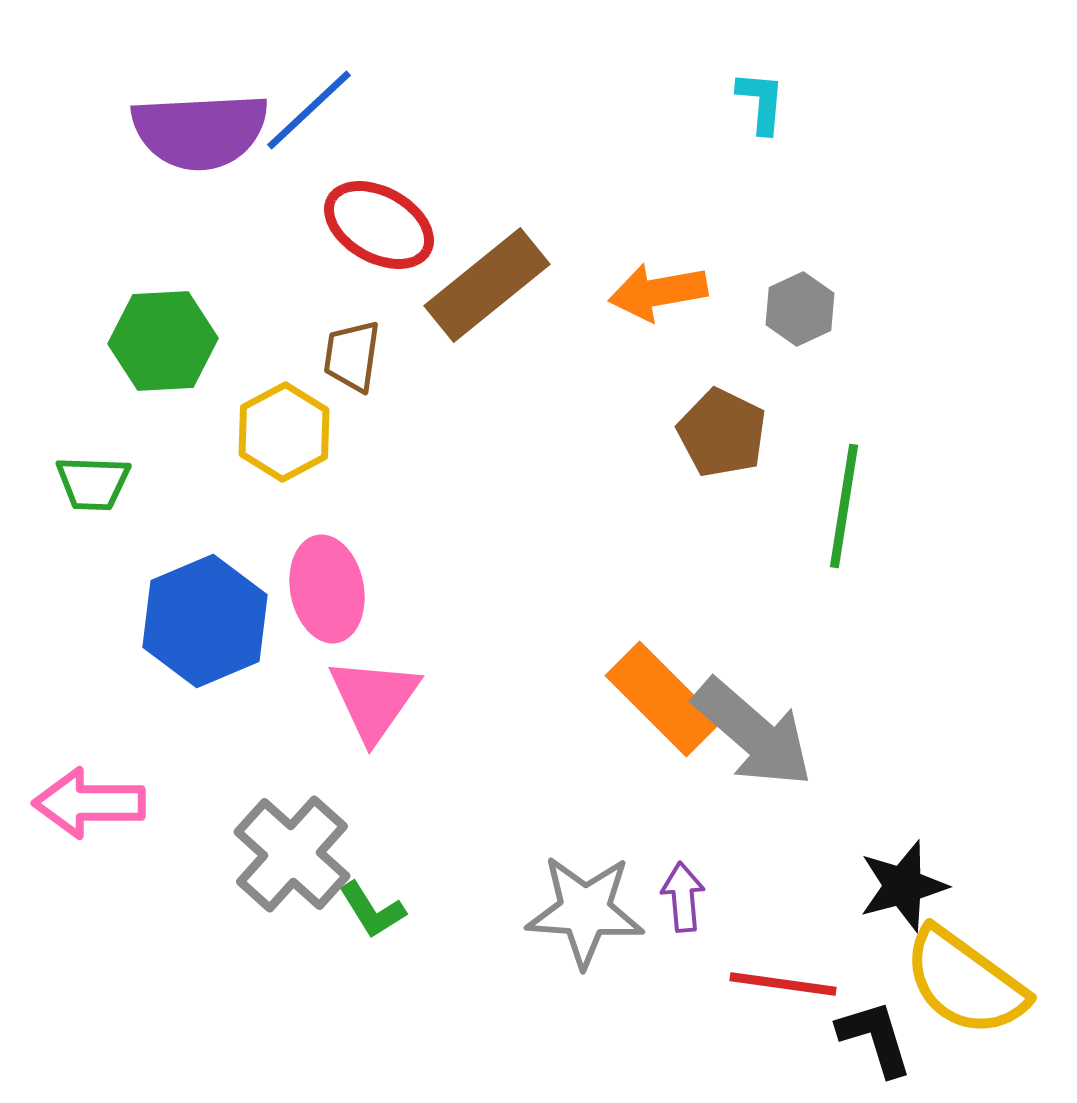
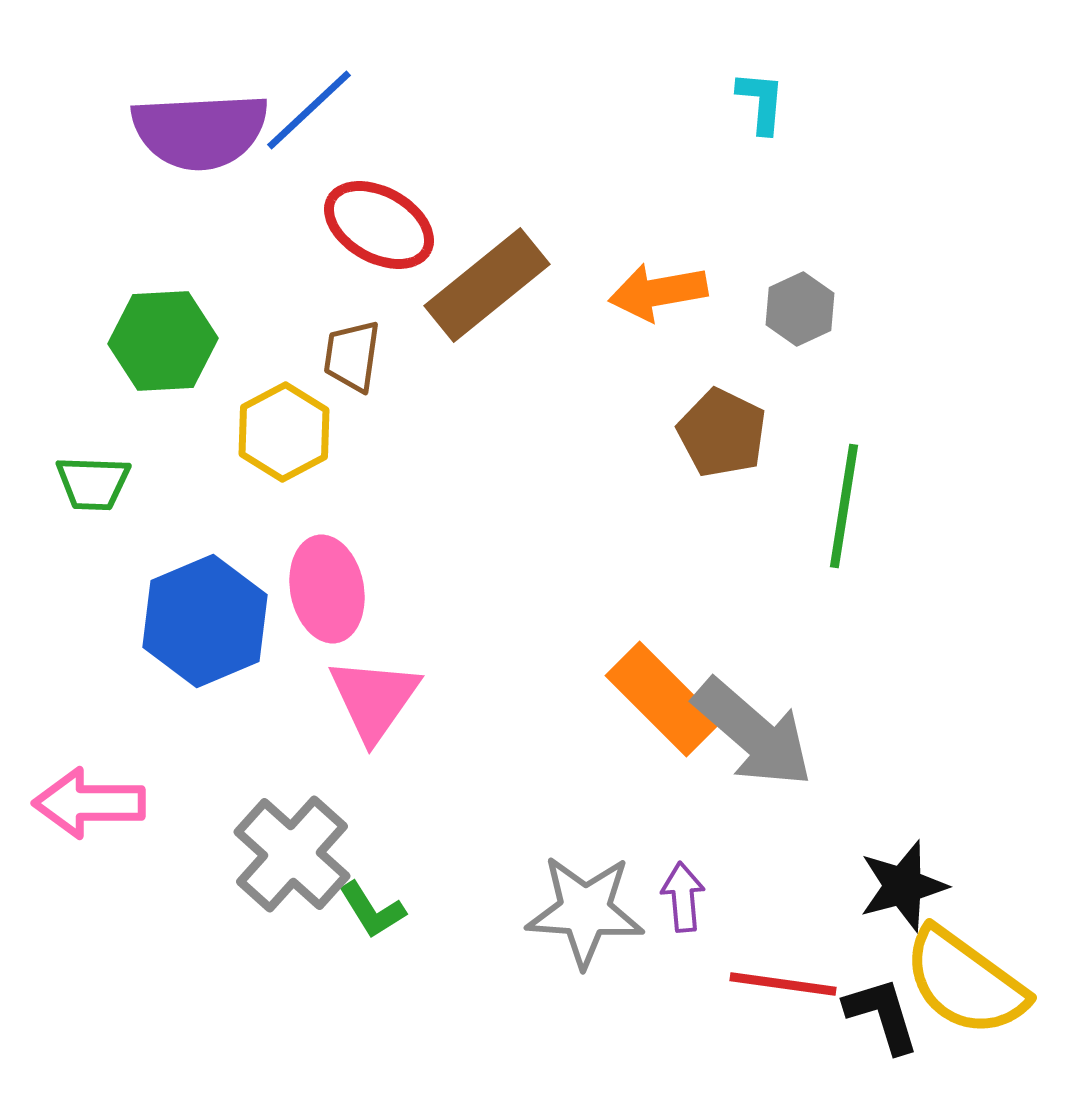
black L-shape: moved 7 px right, 23 px up
